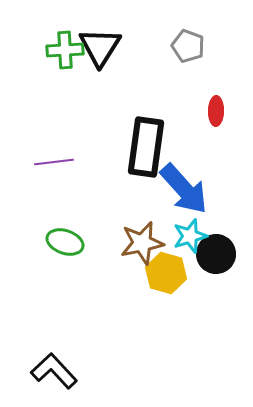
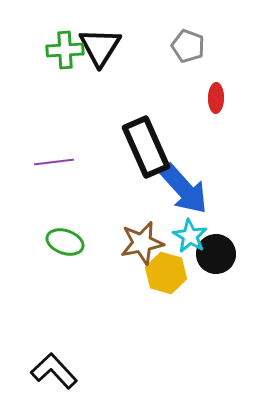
red ellipse: moved 13 px up
black rectangle: rotated 32 degrees counterclockwise
cyan star: rotated 24 degrees counterclockwise
